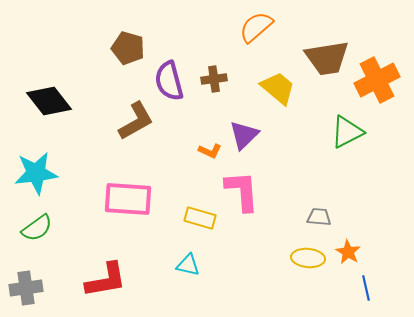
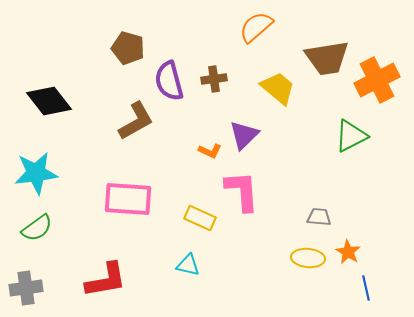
green triangle: moved 4 px right, 4 px down
yellow rectangle: rotated 8 degrees clockwise
